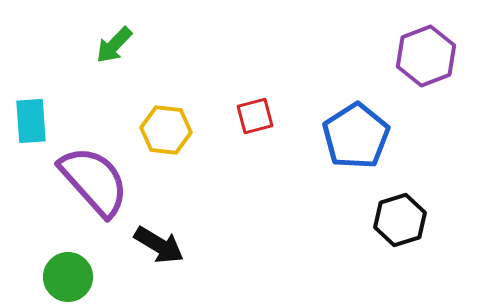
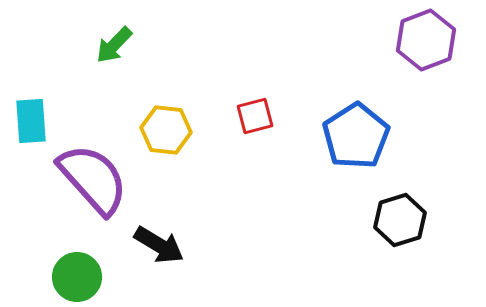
purple hexagon: moved 16 px up
purple semicircle: moved 1 px left, 2 px up
green circle: moved 9 px right
